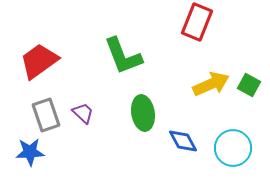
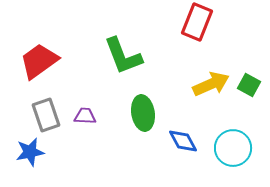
purple trapezoid: moved 2 px right, 3 px down; rotated 40 degrees counterclockwise
blue star: rotated 8 degrees counterclockwise
